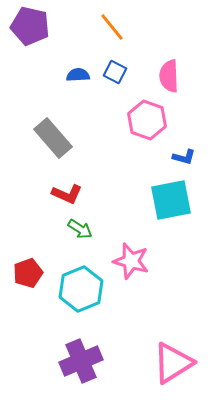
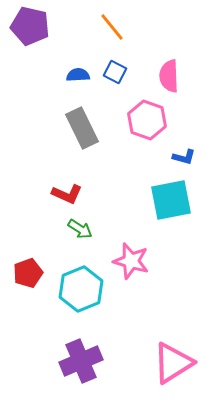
gray rectangle: moved 29 px right, 10 px up; rotated 15 degrees clockwise
